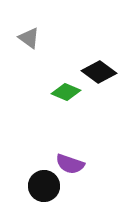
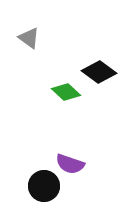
green diamond: rotated 20 degrees clockwise
